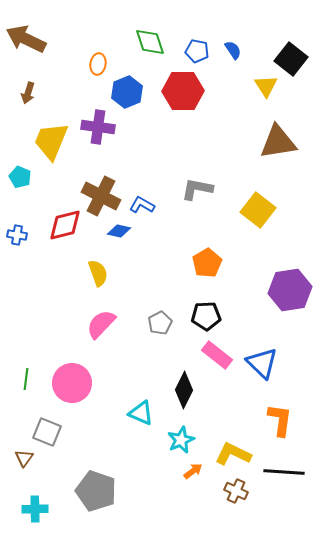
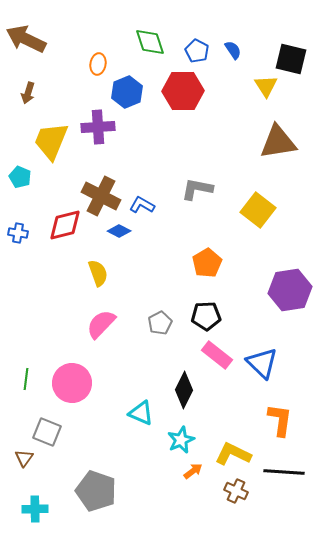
blue pentagon at (197, 51): rotated 15 degrees clockwise
black square at (291, 59): rotated 24 degrees counterclockwise
purple cross at (98, 127): rotated 12 degrees counterclockwise
blue diamond at (119, 231): rotated 15 degrees clockwise
blue cross at (17, 235): moved 1 px right, 2 px up
